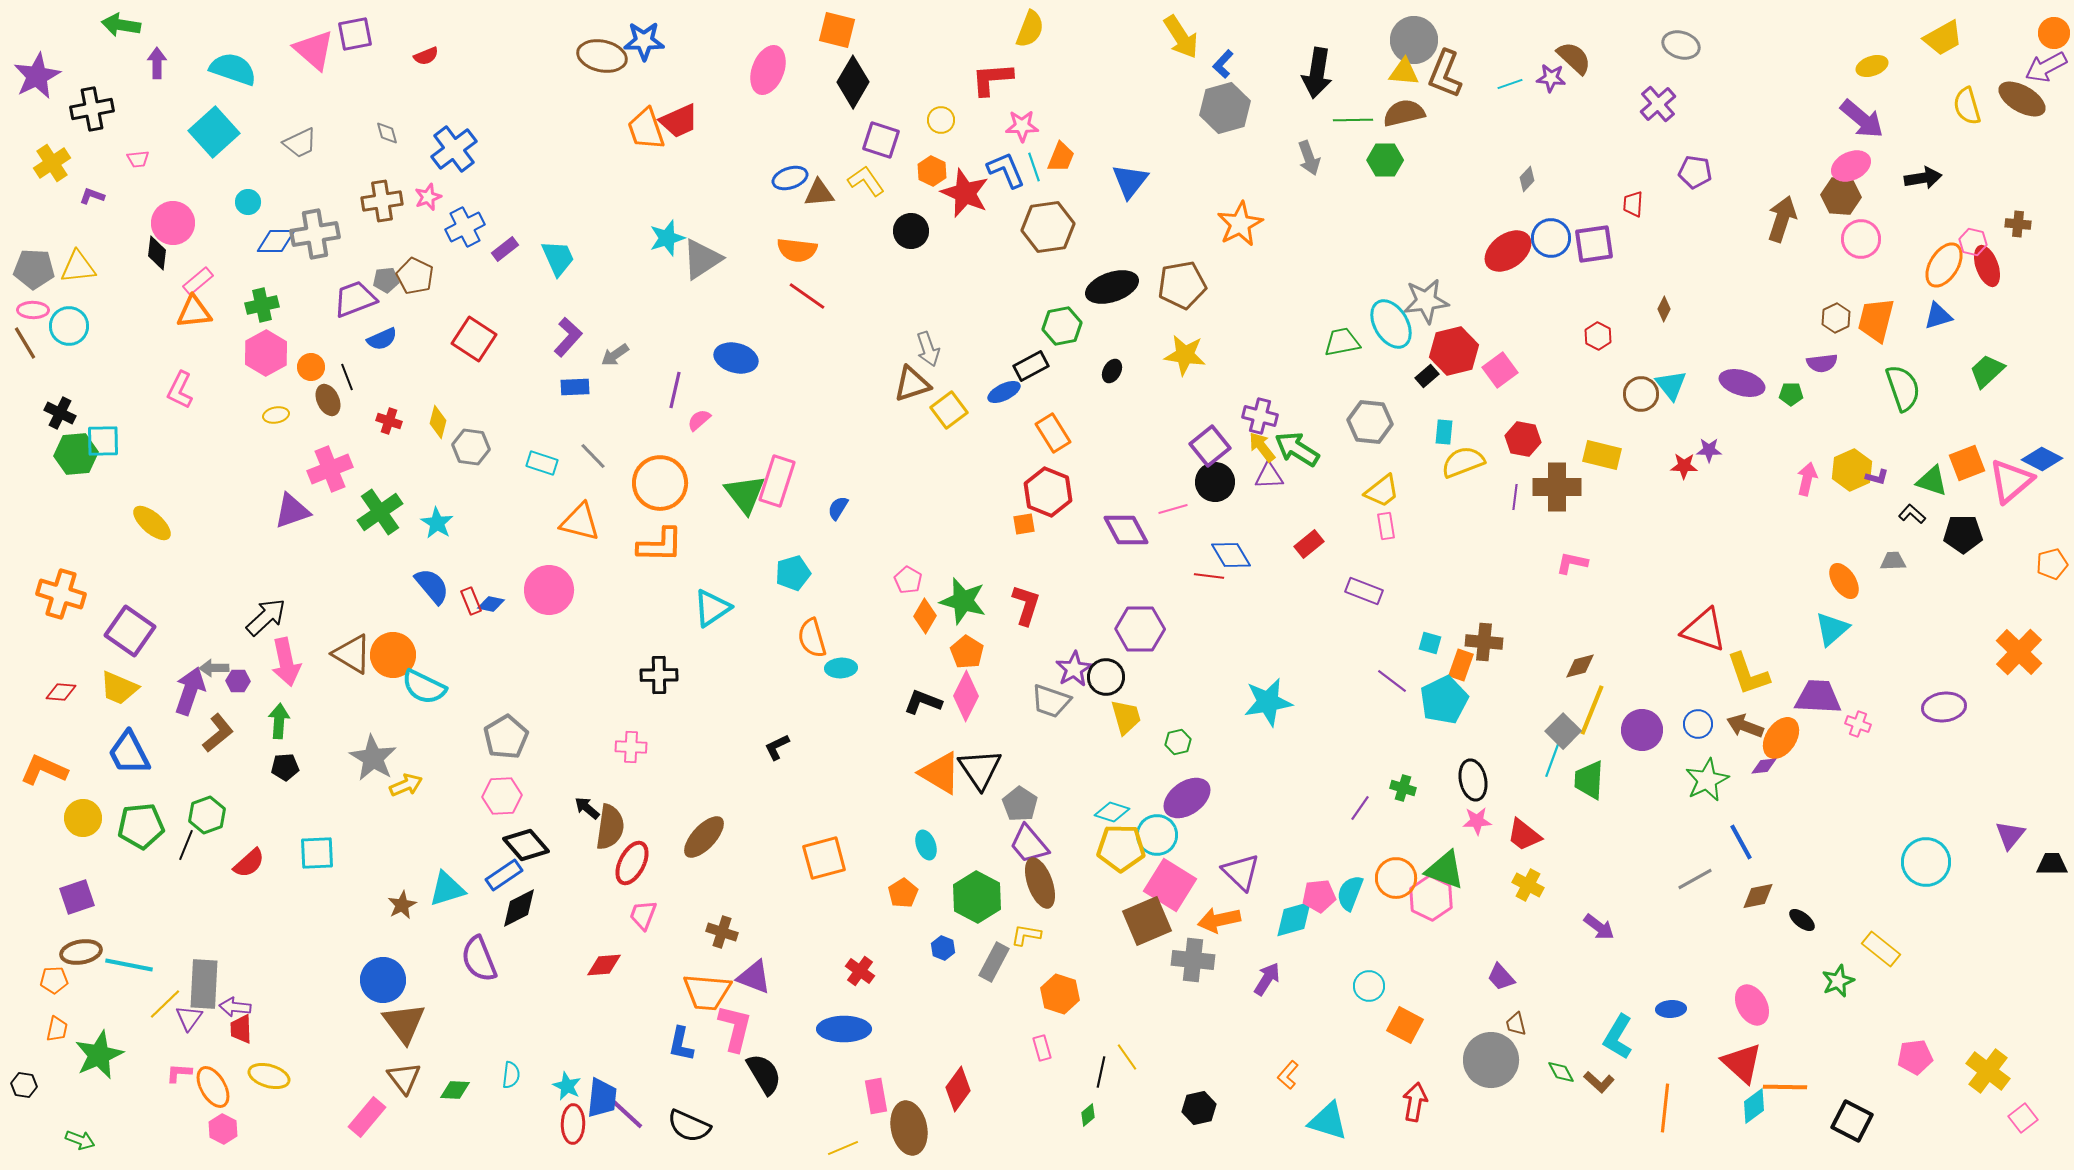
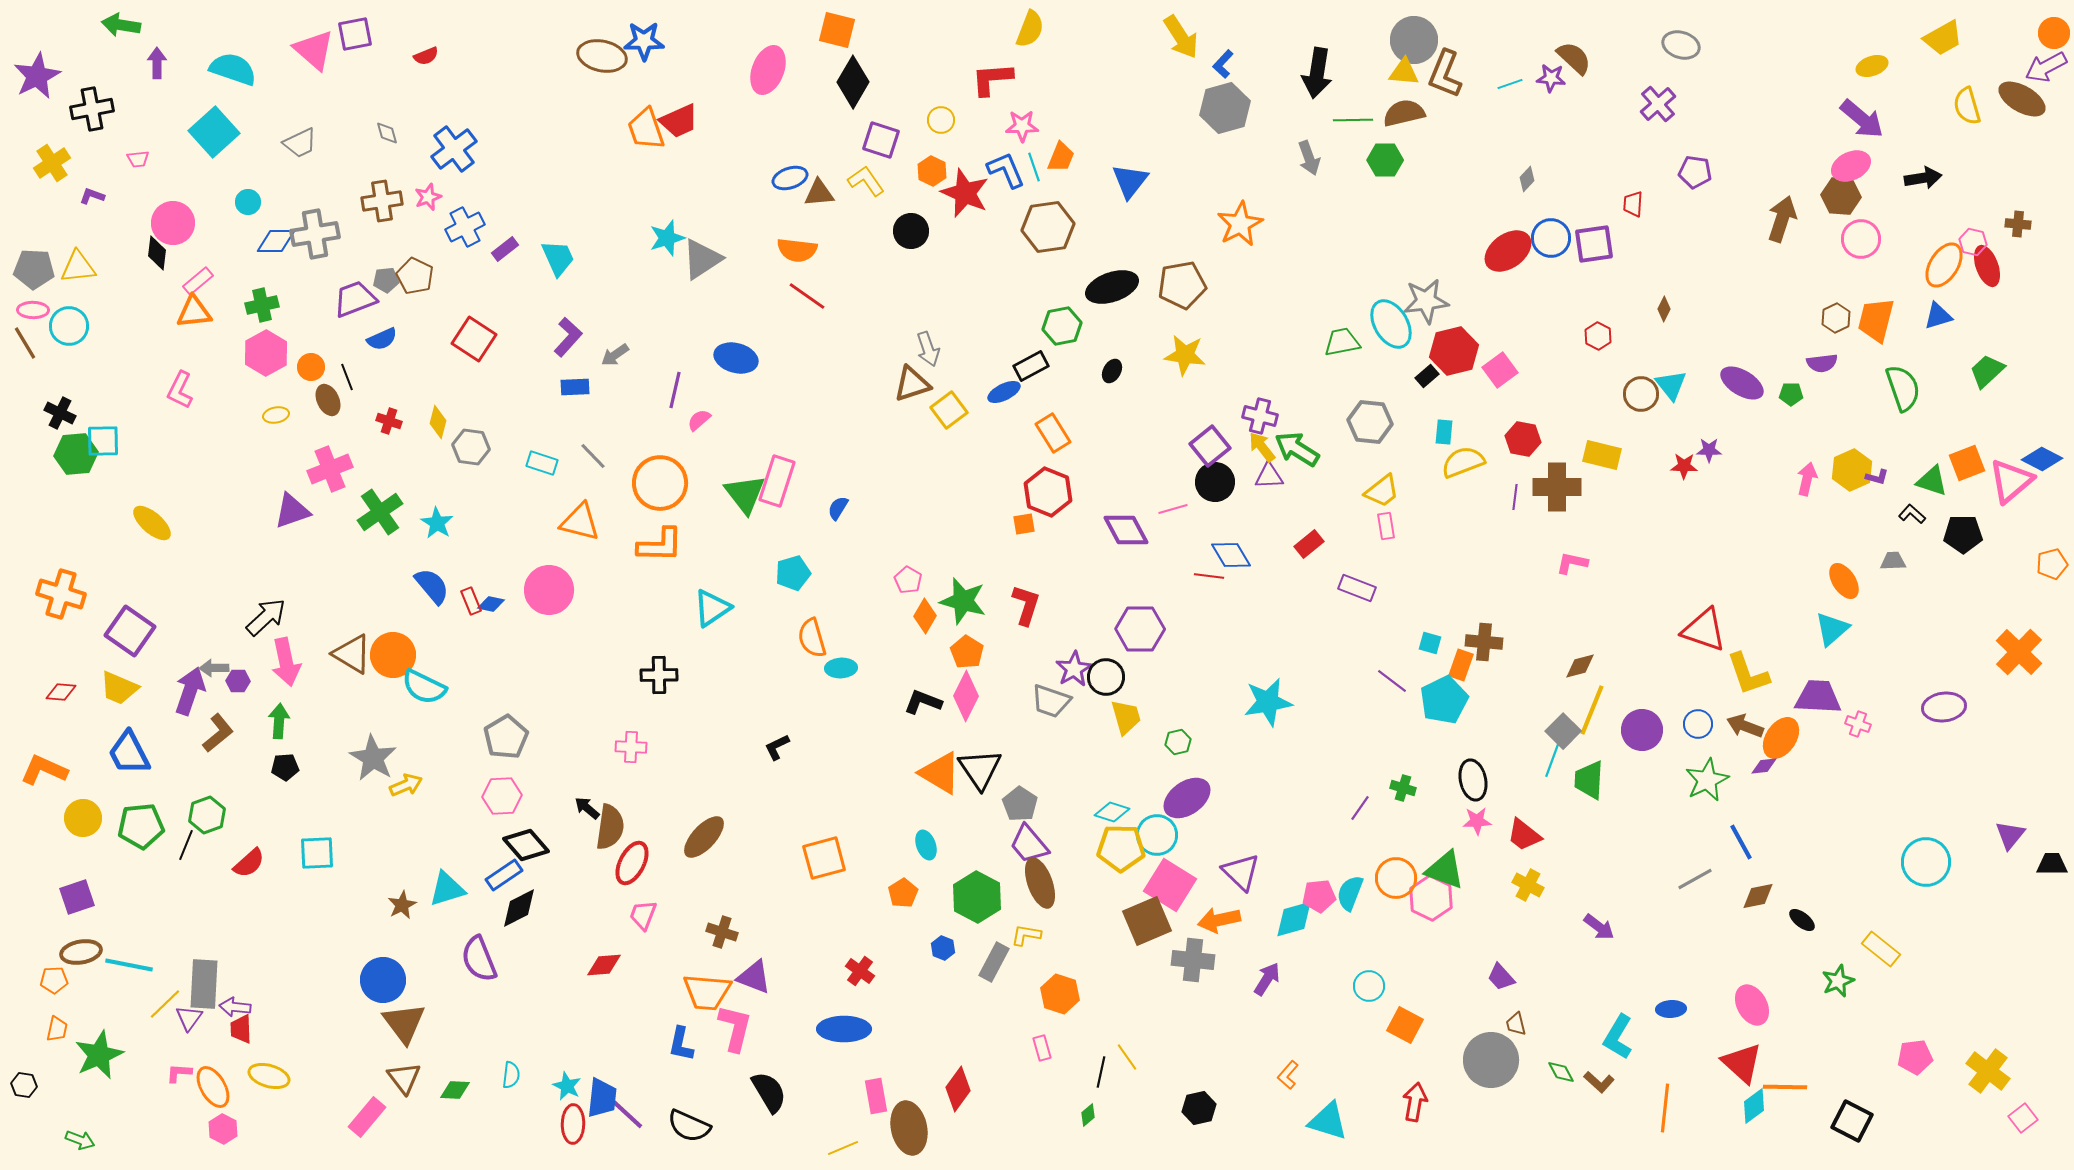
purple ellipse at (1742, 383): rotated 15 degrees clockwise
purple rectangle at (1364, 591): moved 7 px left, 3 px up
black semicircle at (764, 1074): moved 5 px right, 18 px down
